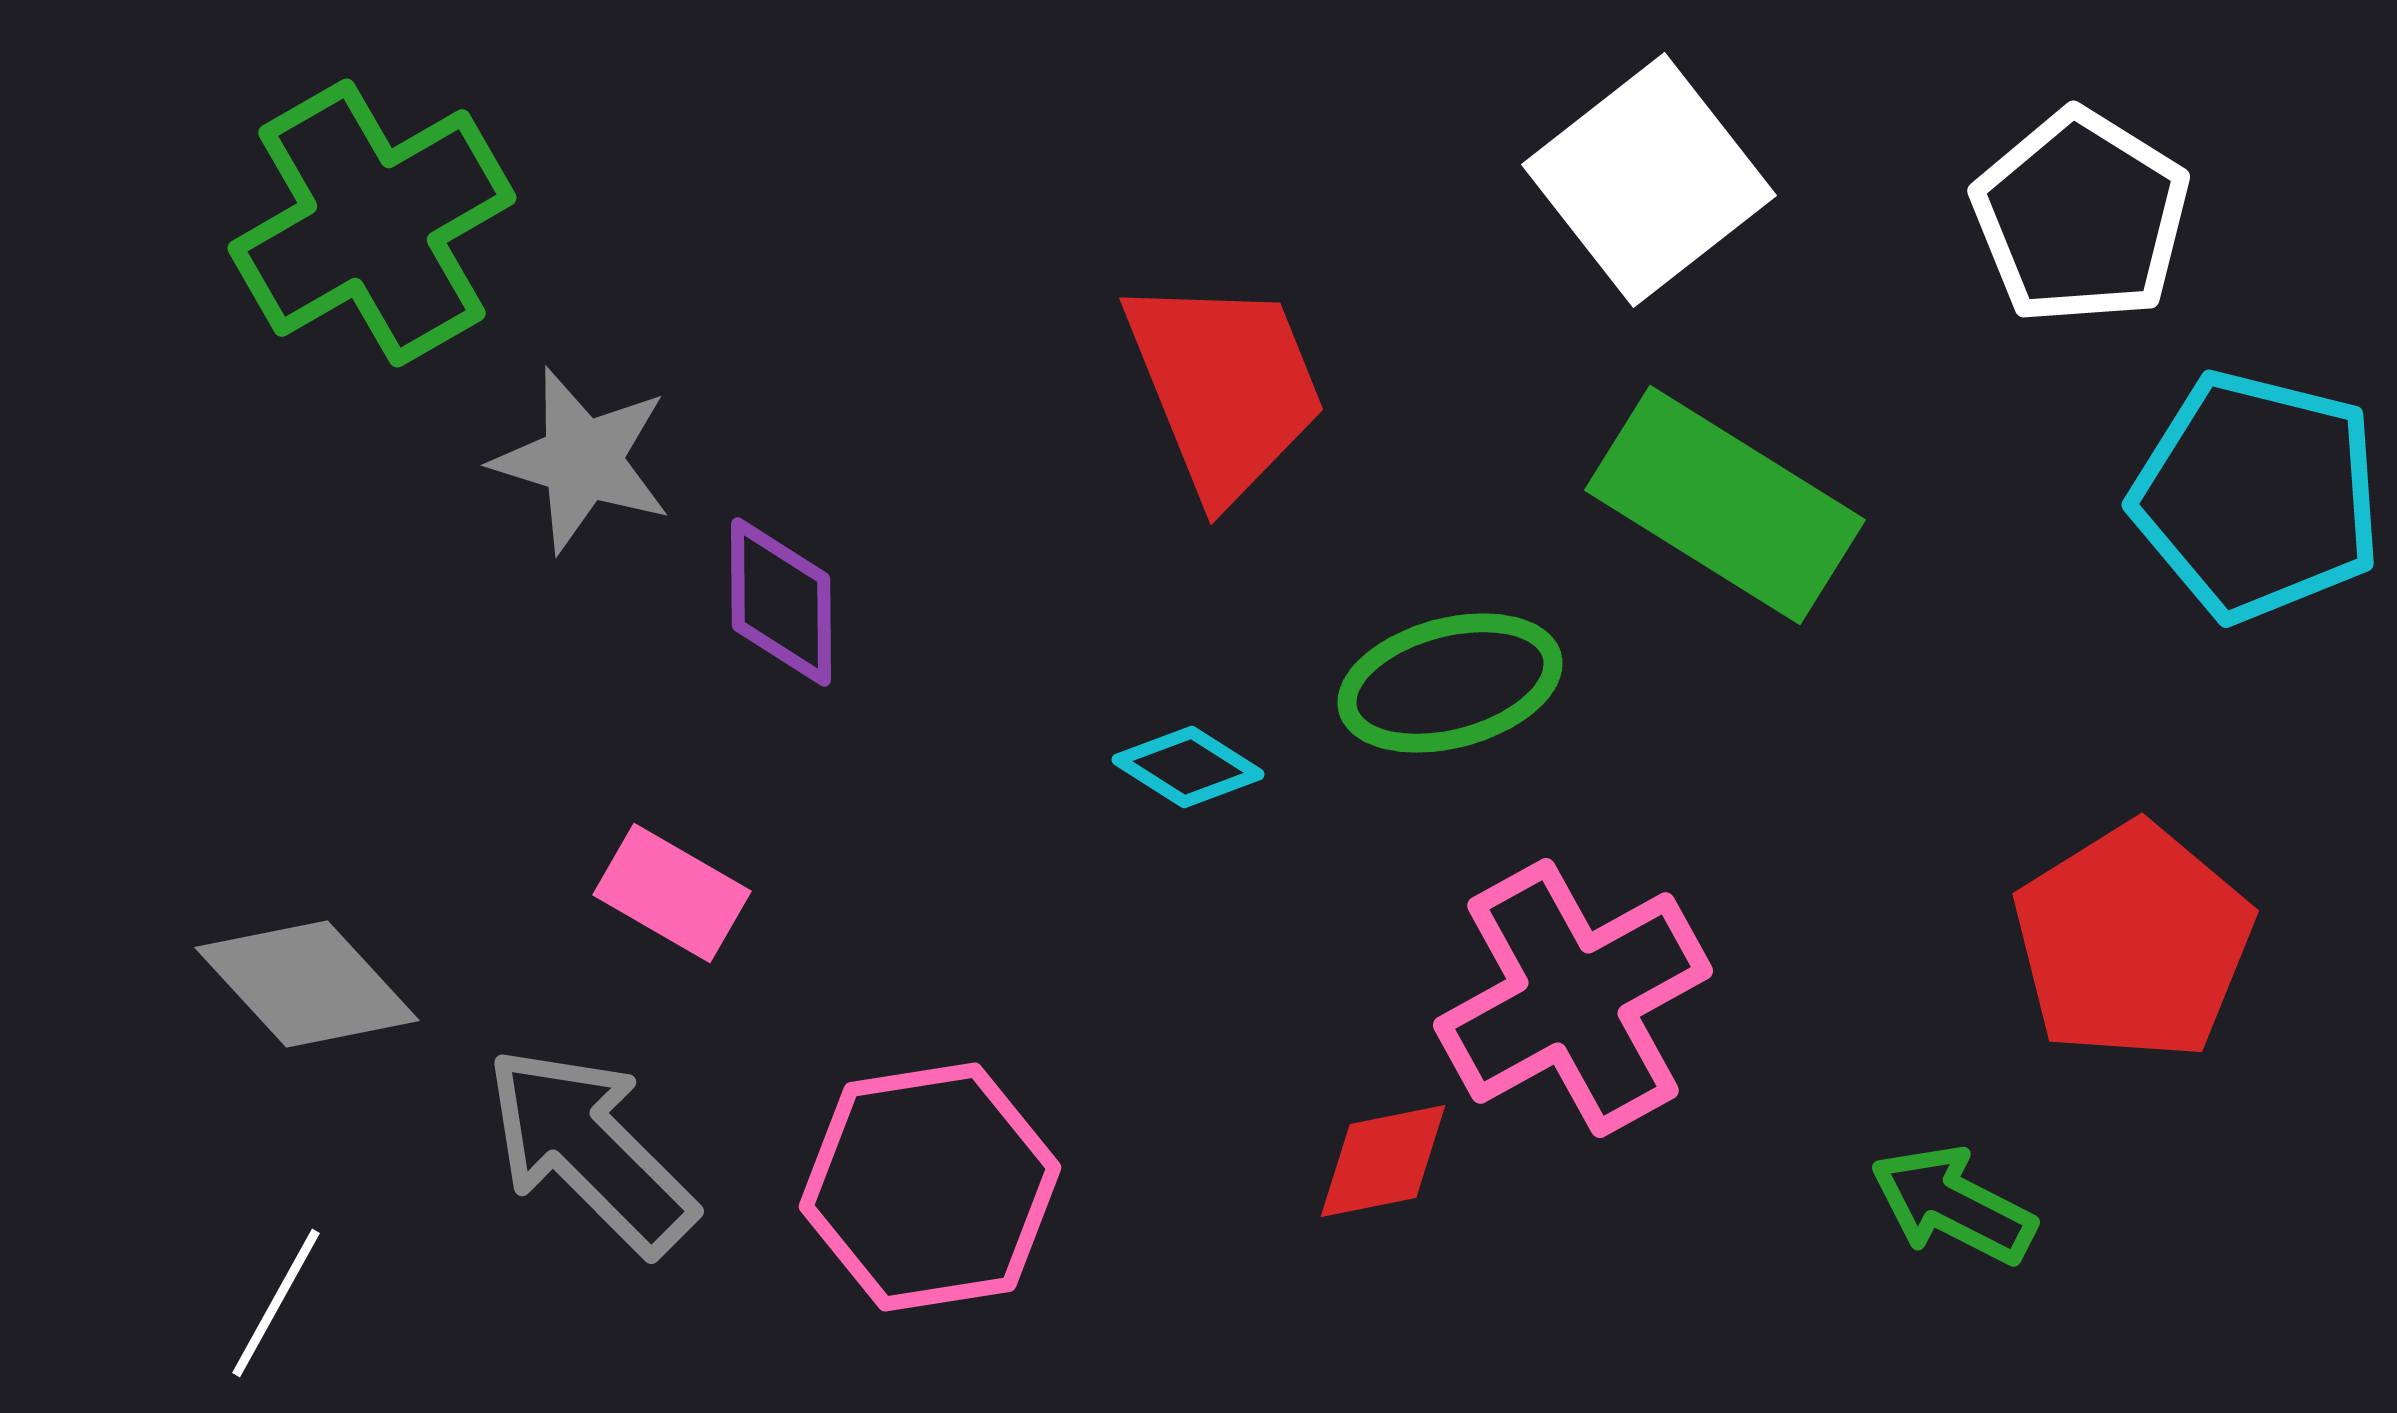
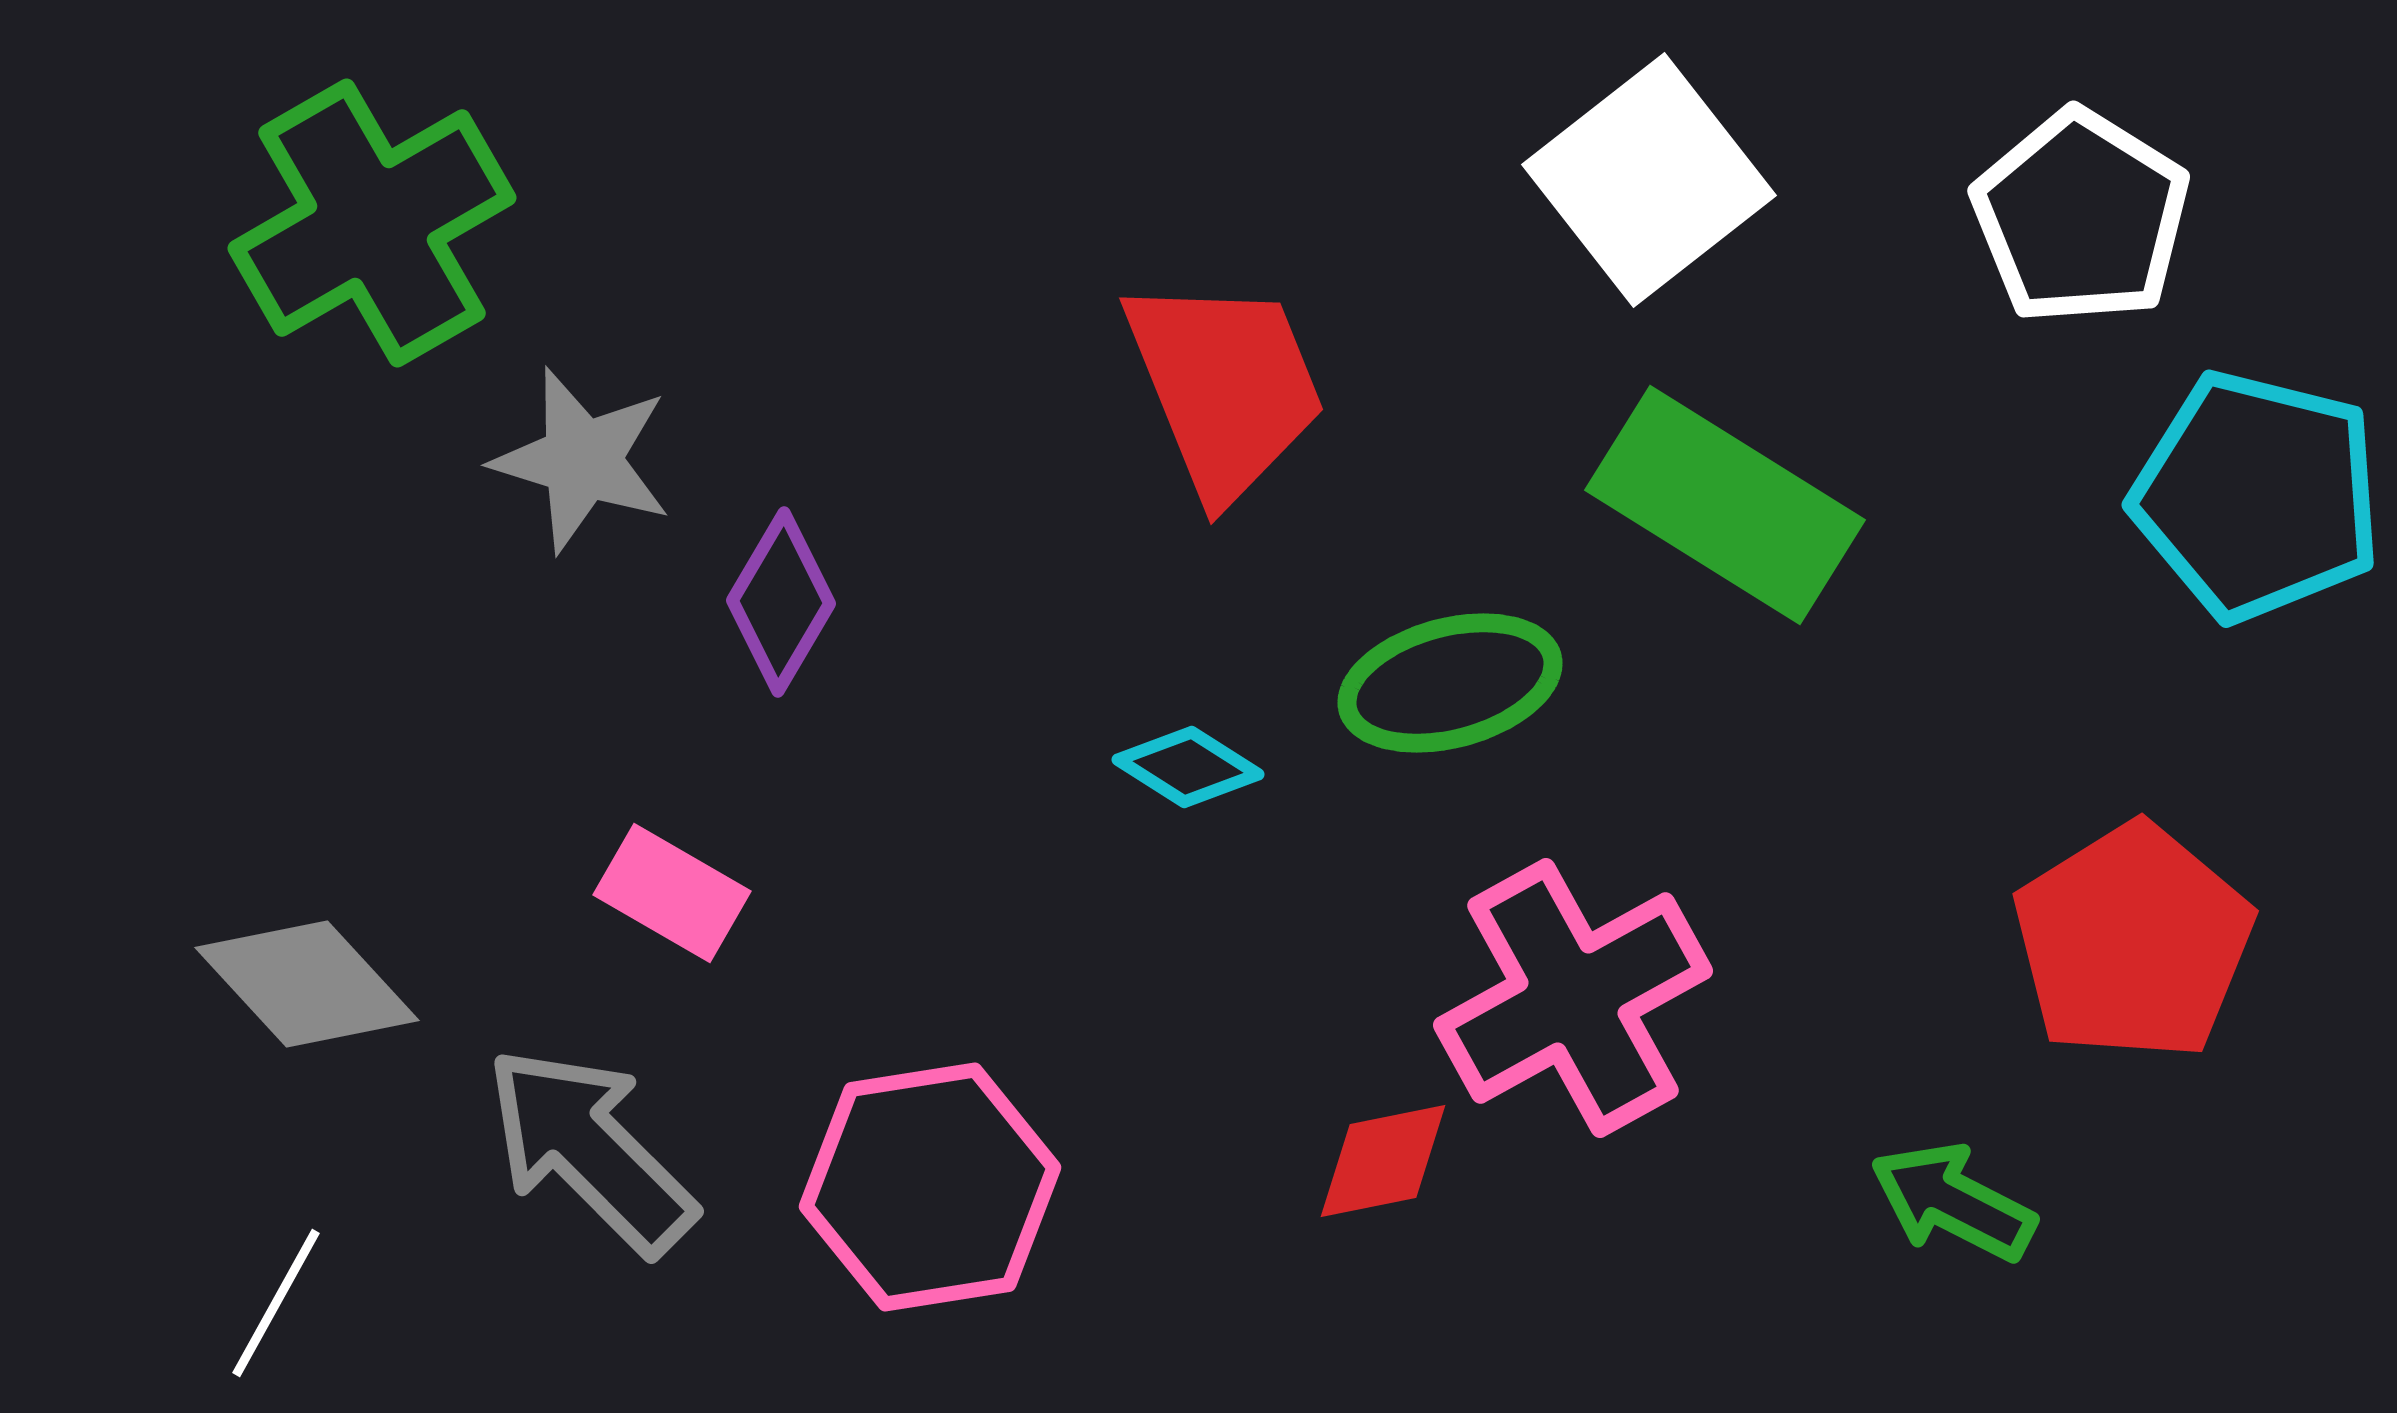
purple diamond: rotated 31 degrees clockwise
green arrow: moved 3 px up
